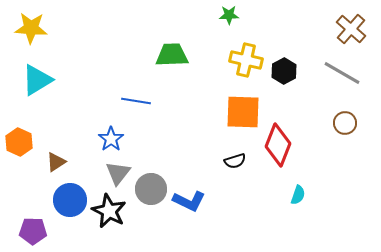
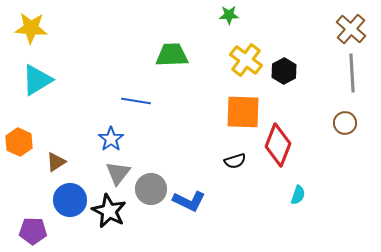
yellow cross: rotated 24 degrees clockwise
gray line: moved 10 px right; rotated 57 degrees clockwise
